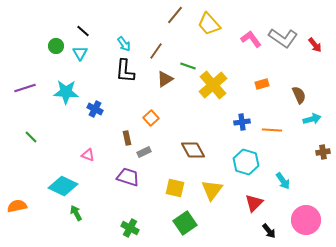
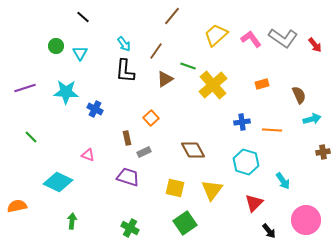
brown line at (175, 15): moved 3 px left, 1 px down
yellow trapezoid at (209, 24): moved 7 px right, 11 px down; rotated 90 degrees clockwise
black line at (83, 31): moved 14 px up
cyan diamond at (63, 186): moved 5 px left, 4 px up
green arrow at (76, 213): moved 4 px left, 8 px down; rotated 35 degrees clockwise
